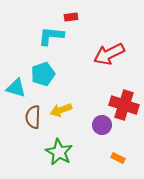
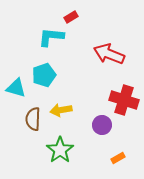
red rectangle: rotated 24 degrees counterclockwise
cyan L-shape: moved 1 px down
red arrow: rotated 48 degrees clockwise
cyan pentagon: moved 1 px right, 1 px down
red cross: moved 5 px up
yellow arrow: rotated 10 degrees clockwise
brown semicircle: moved 2 px down
green star: moved 1 px right, 2 px up; rotated 8 degrees clockwise
orange rectangle: rotated 56 degrees counterclockwise
